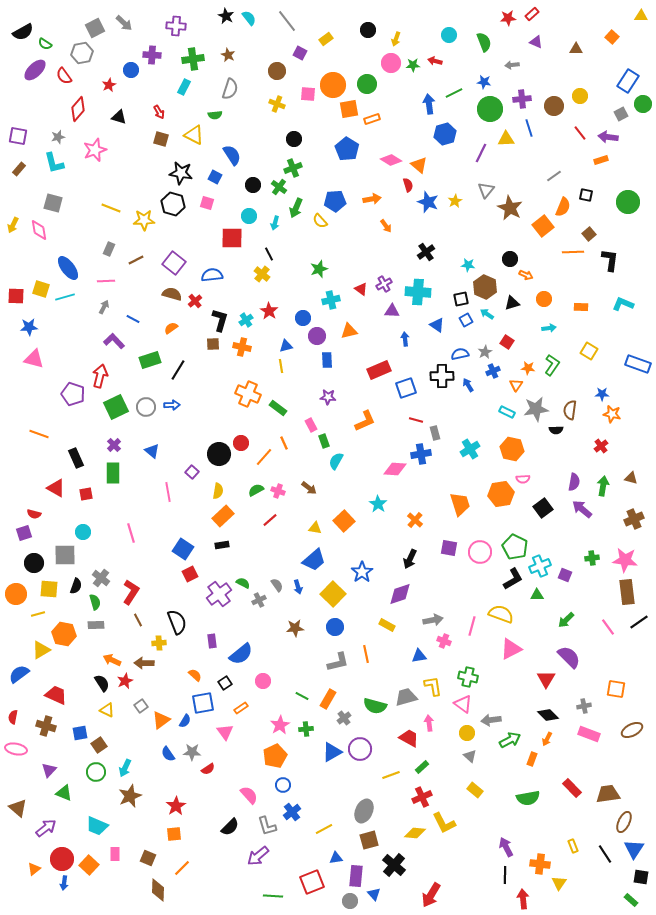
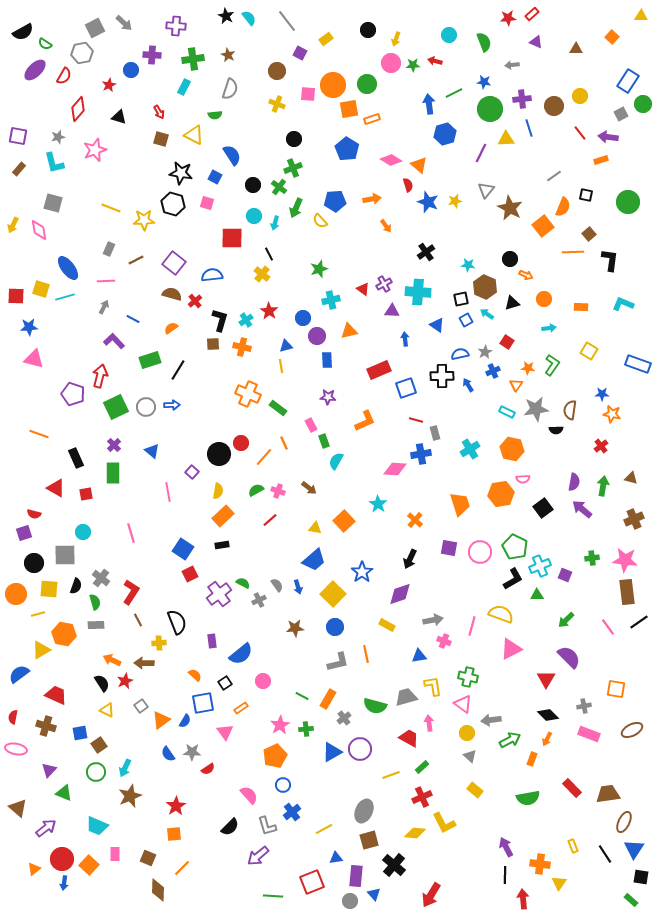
red semicircle at (64, 76): rotated 114 degrees counterclockwise
yellow star at (455, 201): rotated 16 degrees clockwise
cyan circle at (249, 216): moved 5 px right
red triangle at (361, 289): moved 2 px right
